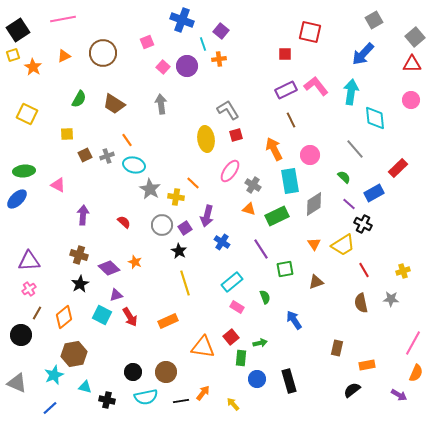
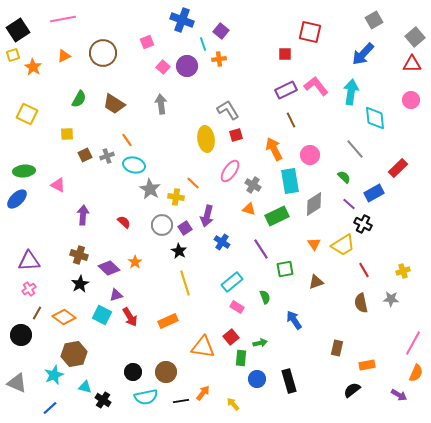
orange star at (135, 262): rotated 16 degrees clockwise
orange diamond at (64, 317): rotated 75 degrees clockwise
black cross at (107, 400): moved 4 px left; rotated 21 degrees clockwise
